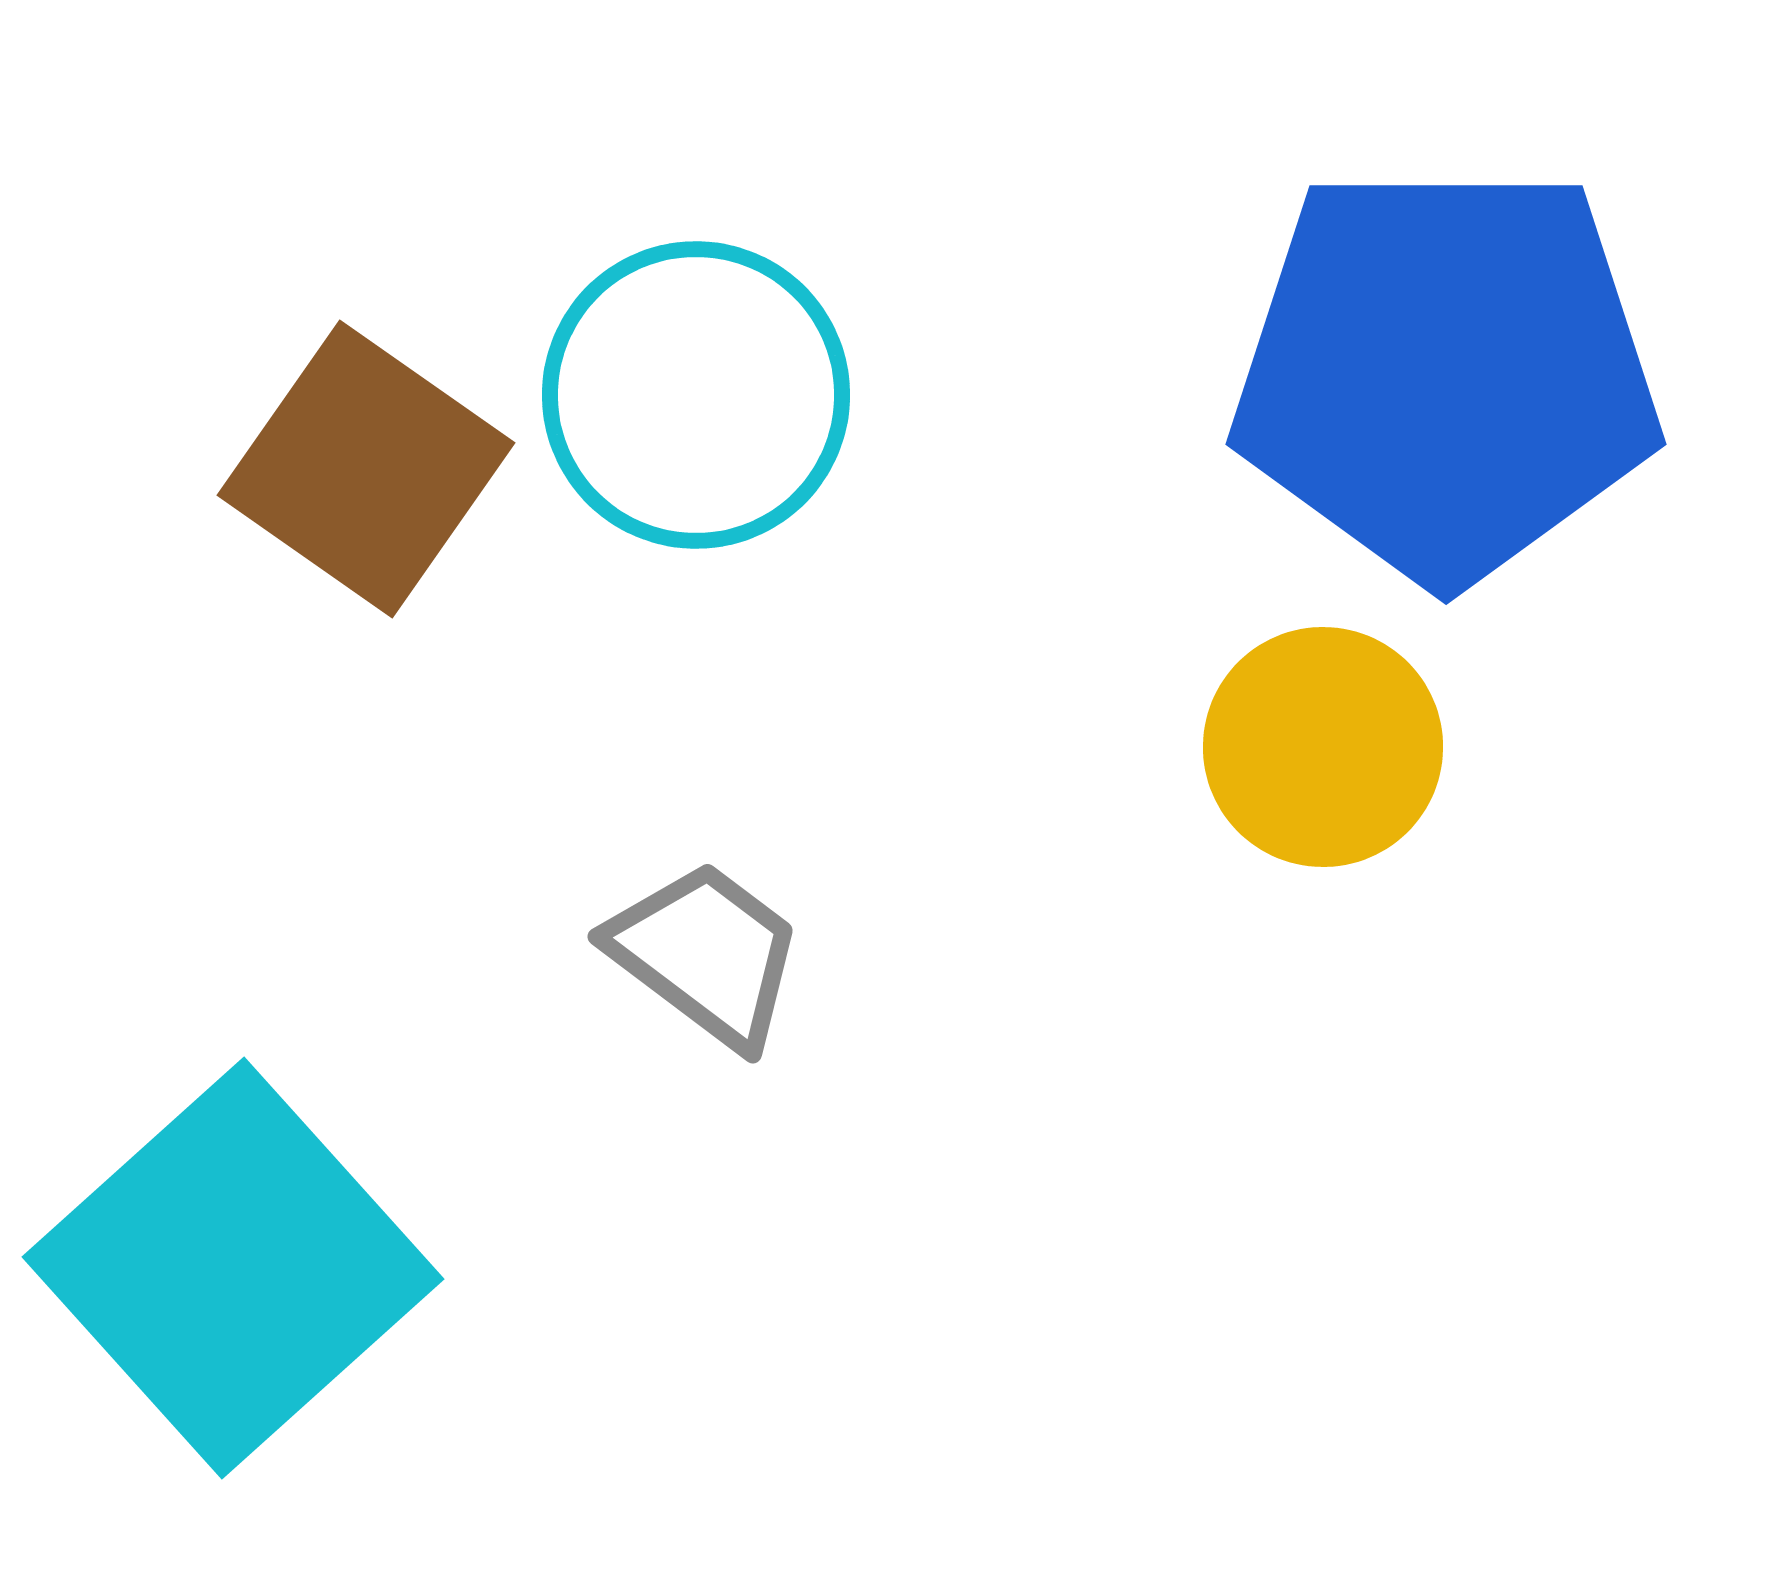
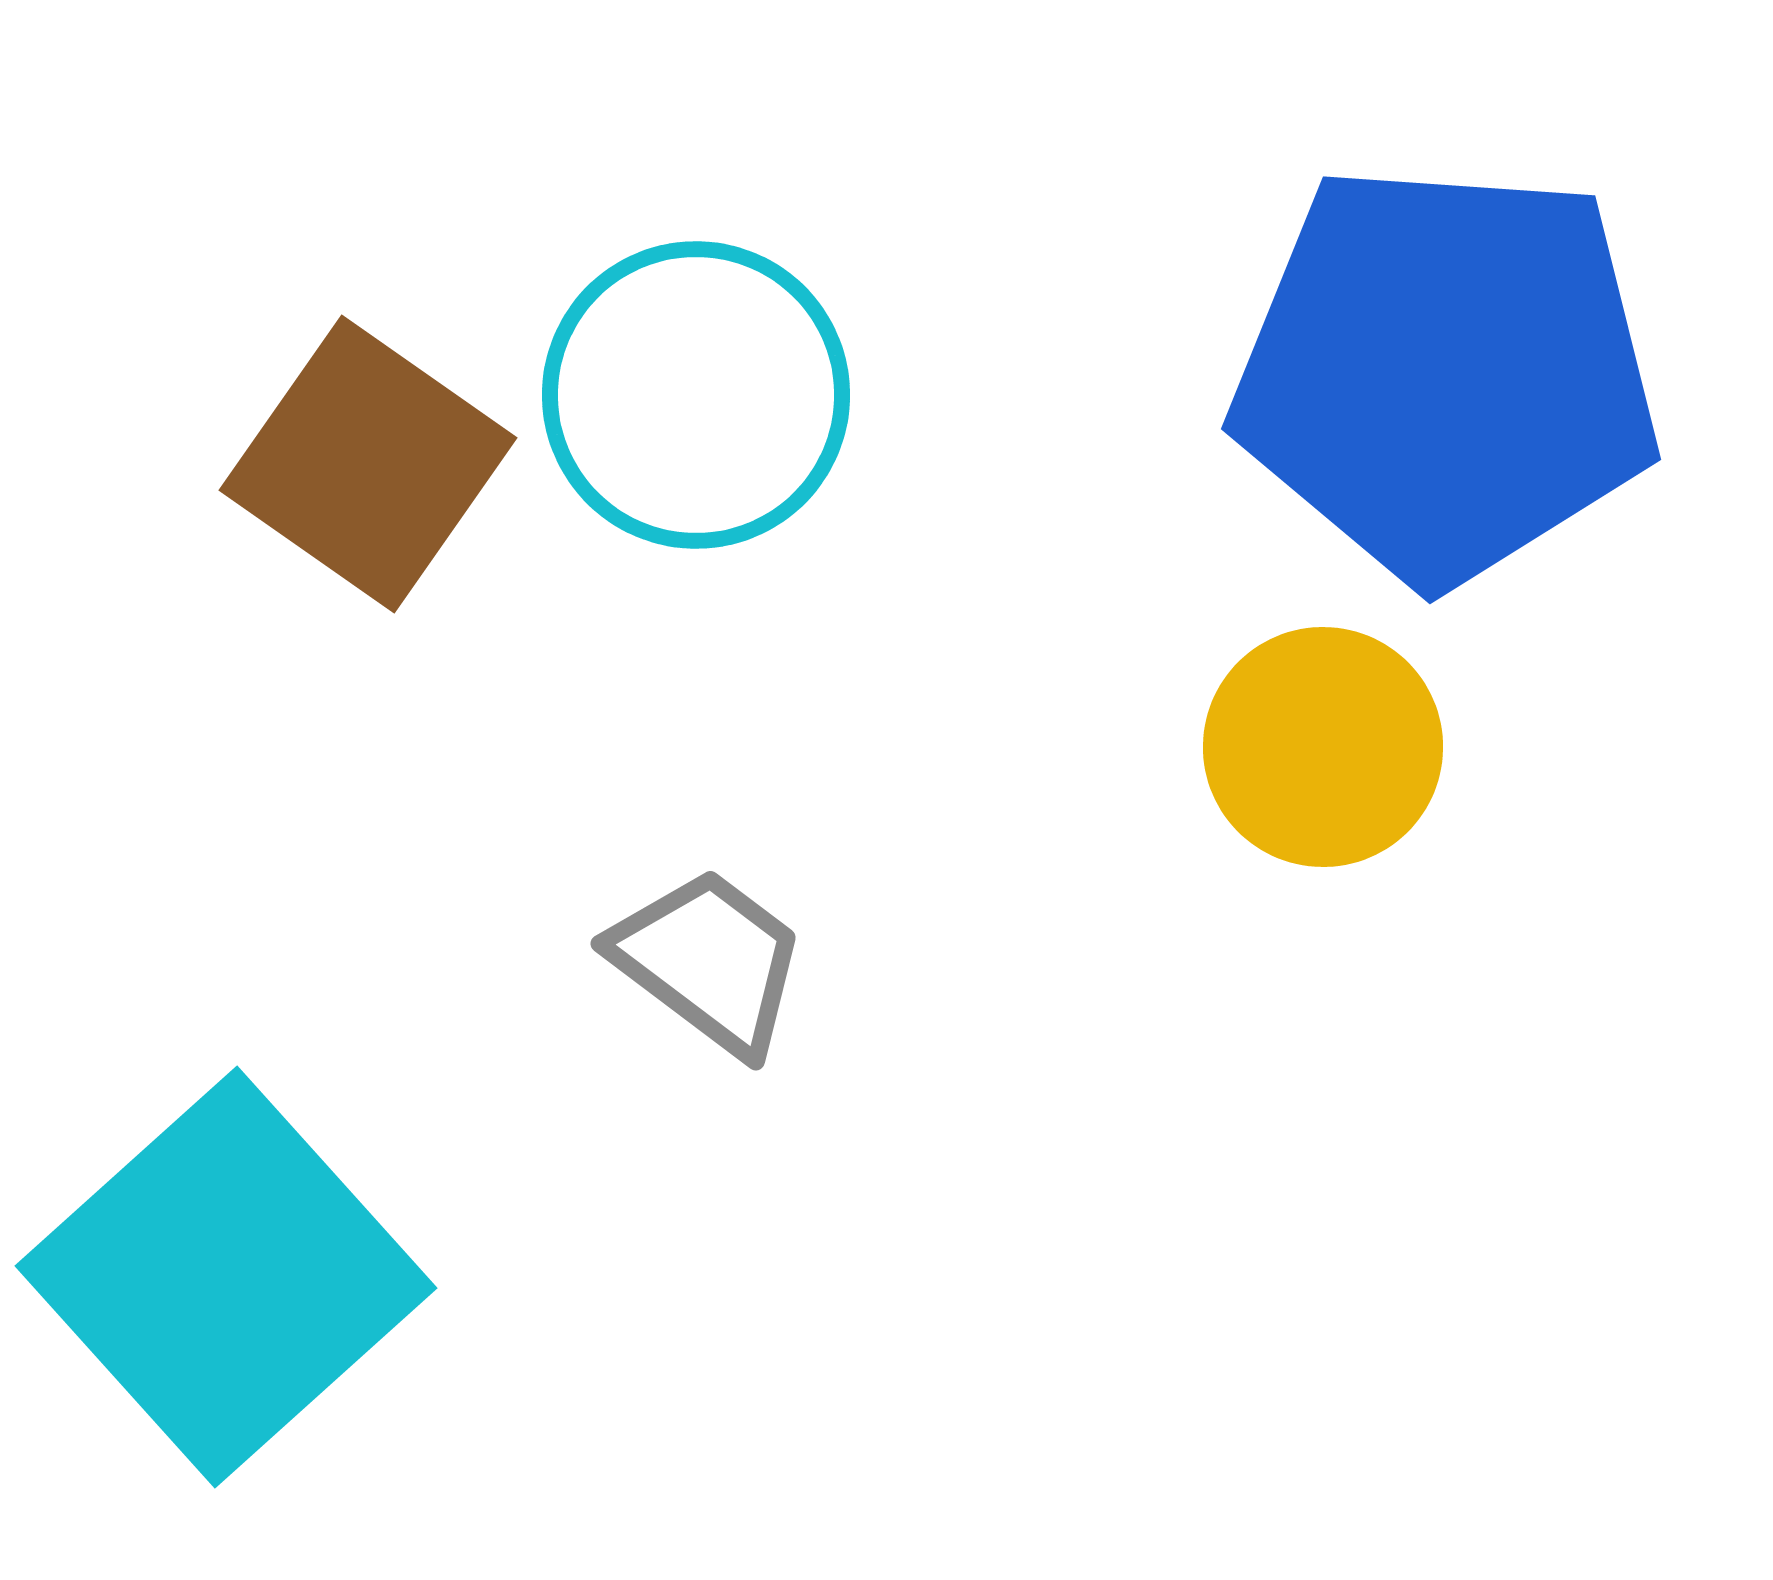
blue pentagon: rotated 4 degrees clockwise
brown square: moved 2 px right, 5 px up
gray trapezoid: moved 3 px right, 7 px down
cyan square: moved 7 px left, 9 px down
